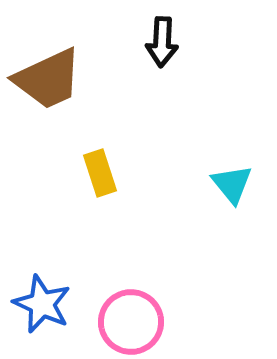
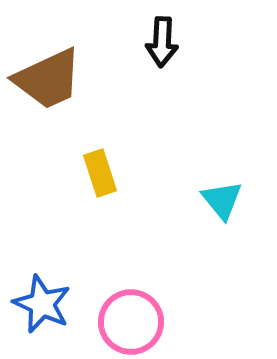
cyan triangle: moved 10 px left, 16 px down
